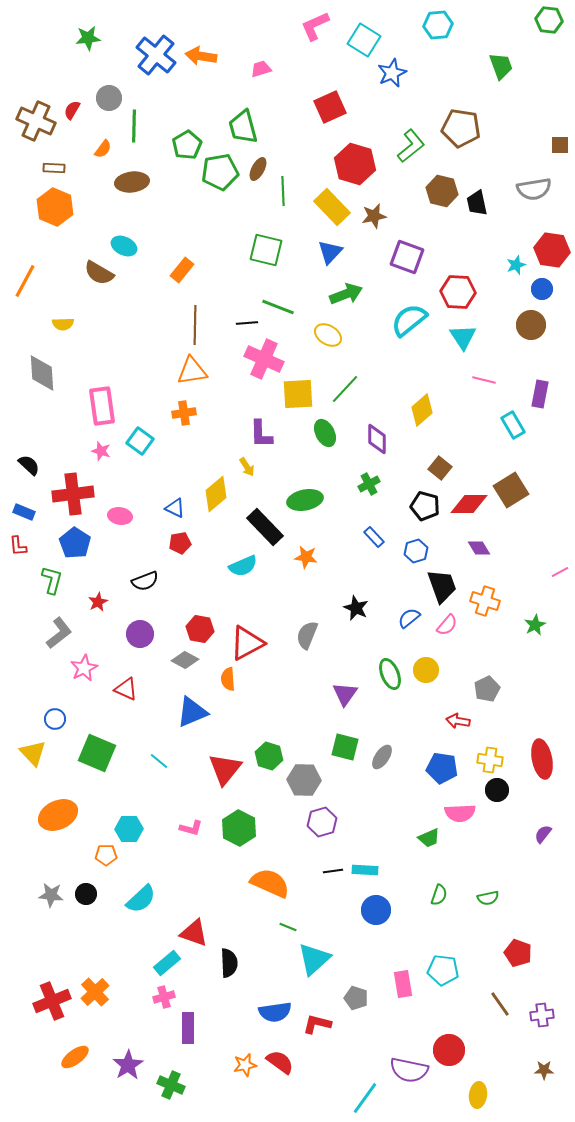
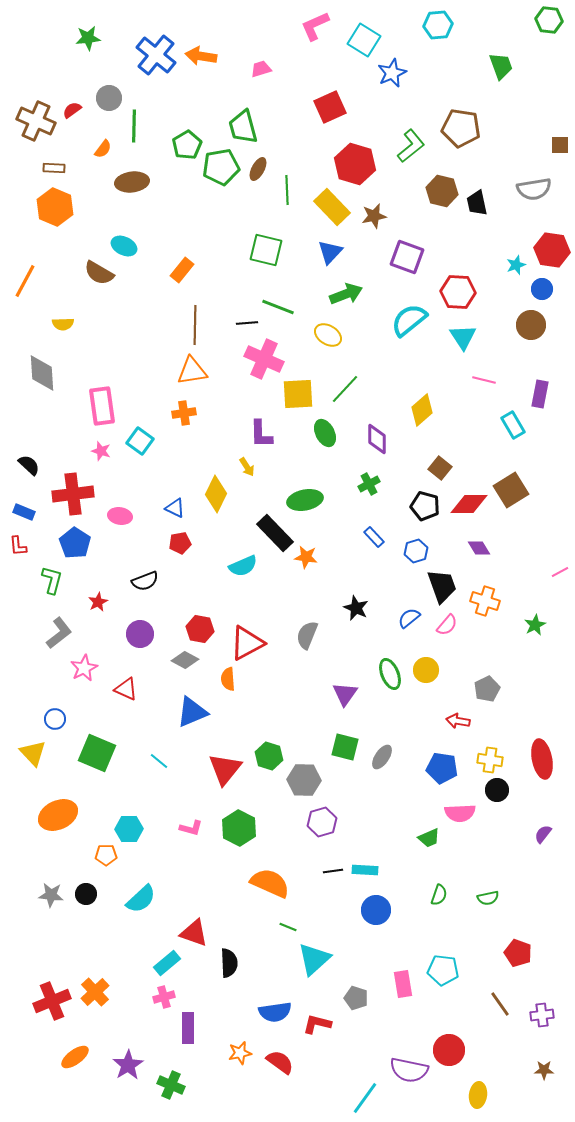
red semicircle at (72, 110): rotated 24 degrees clockwise
green pentagon at (220, 172): moved 1 px right, 5 px up
green line at (283, 191): moved 4 px right, 1 px up
yellow diamond at (216, 494): rotated 24 degrees counterclockwise
black rectangle at (265, 527): moved 10 px right, 6 px down
orange star at (245, 1065): moved 5 px left, 12 px up
